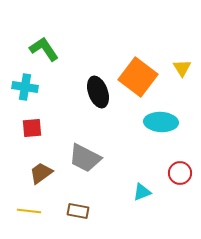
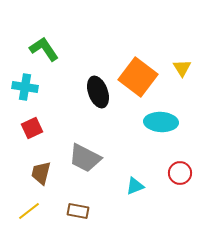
red square: rotated 20 degrees counterclockwise
brown trapezoid: rotated 40 degrees counterclockwise
cyan triangle: moved 7 px left, 6 px up
yellow line: rotated 45 degrees counterclockwise
